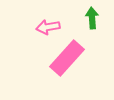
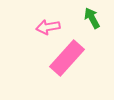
green arrow: rotated 25 degrees counterclockwise
